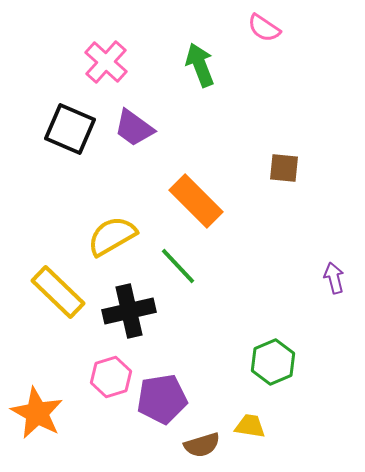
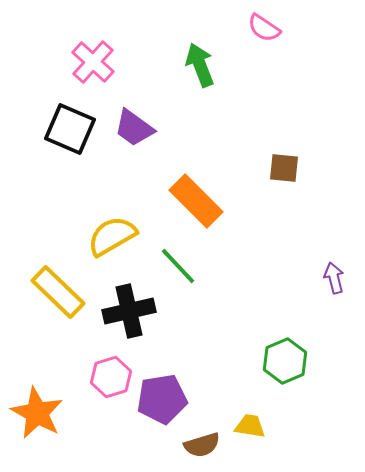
pink cross: moved 13 px left
green hexagon: moved 12 px right, 1 px up
